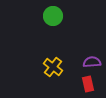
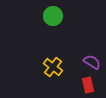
purple semicircle: rotated 36 degrees clockwise
red rectangle: moved 1 px down
